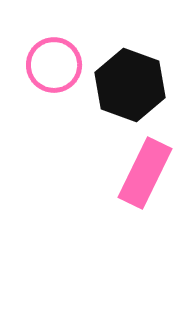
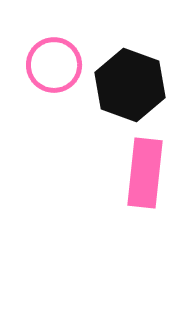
pink rectangle: rotated 20 degrees counterclockwise
